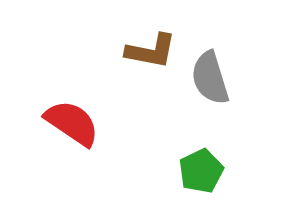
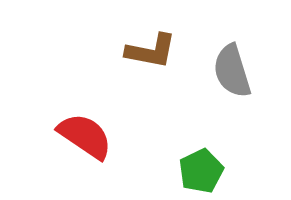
gray semicircle: moved 22 px right, 7 px up
red semicircle: moved 13 px right, 13 px down
